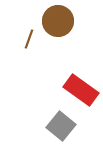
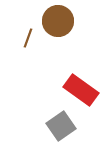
brown line: moved 1 px left, 1 px up
gray square: rotated 16 degrees clockwise
